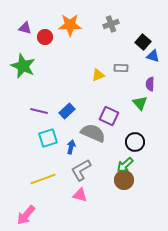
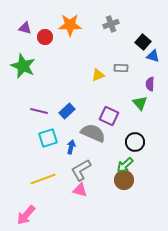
pink triangle: moved 5 px up
